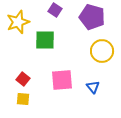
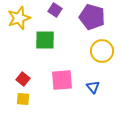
yellow star: moved 1 px right, 4 px up
